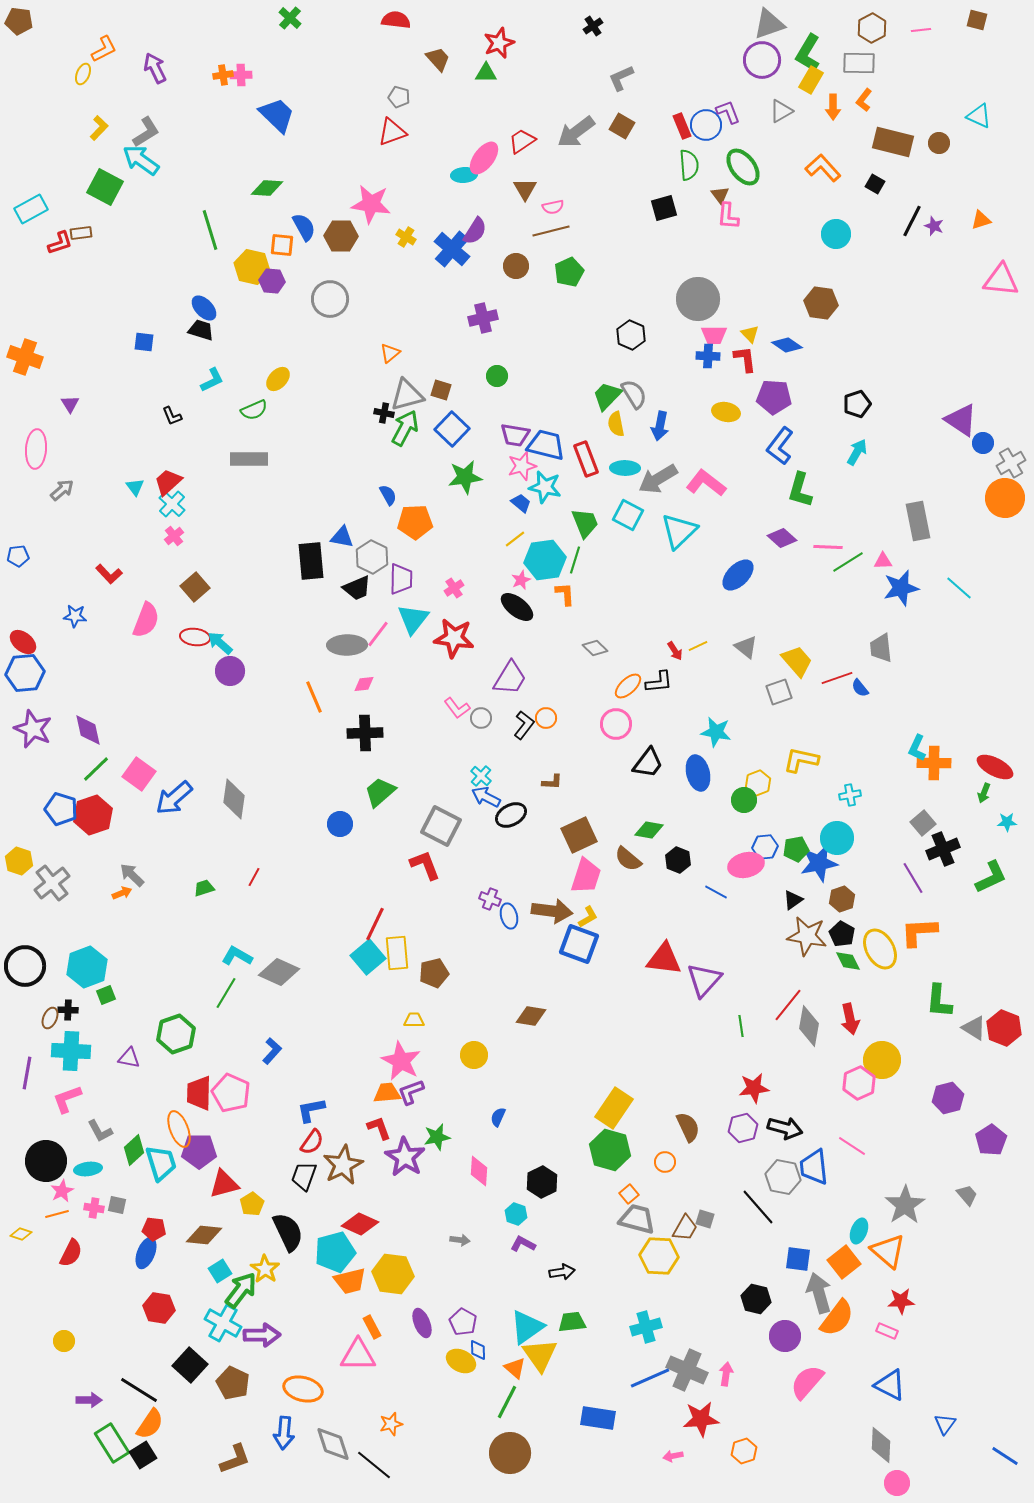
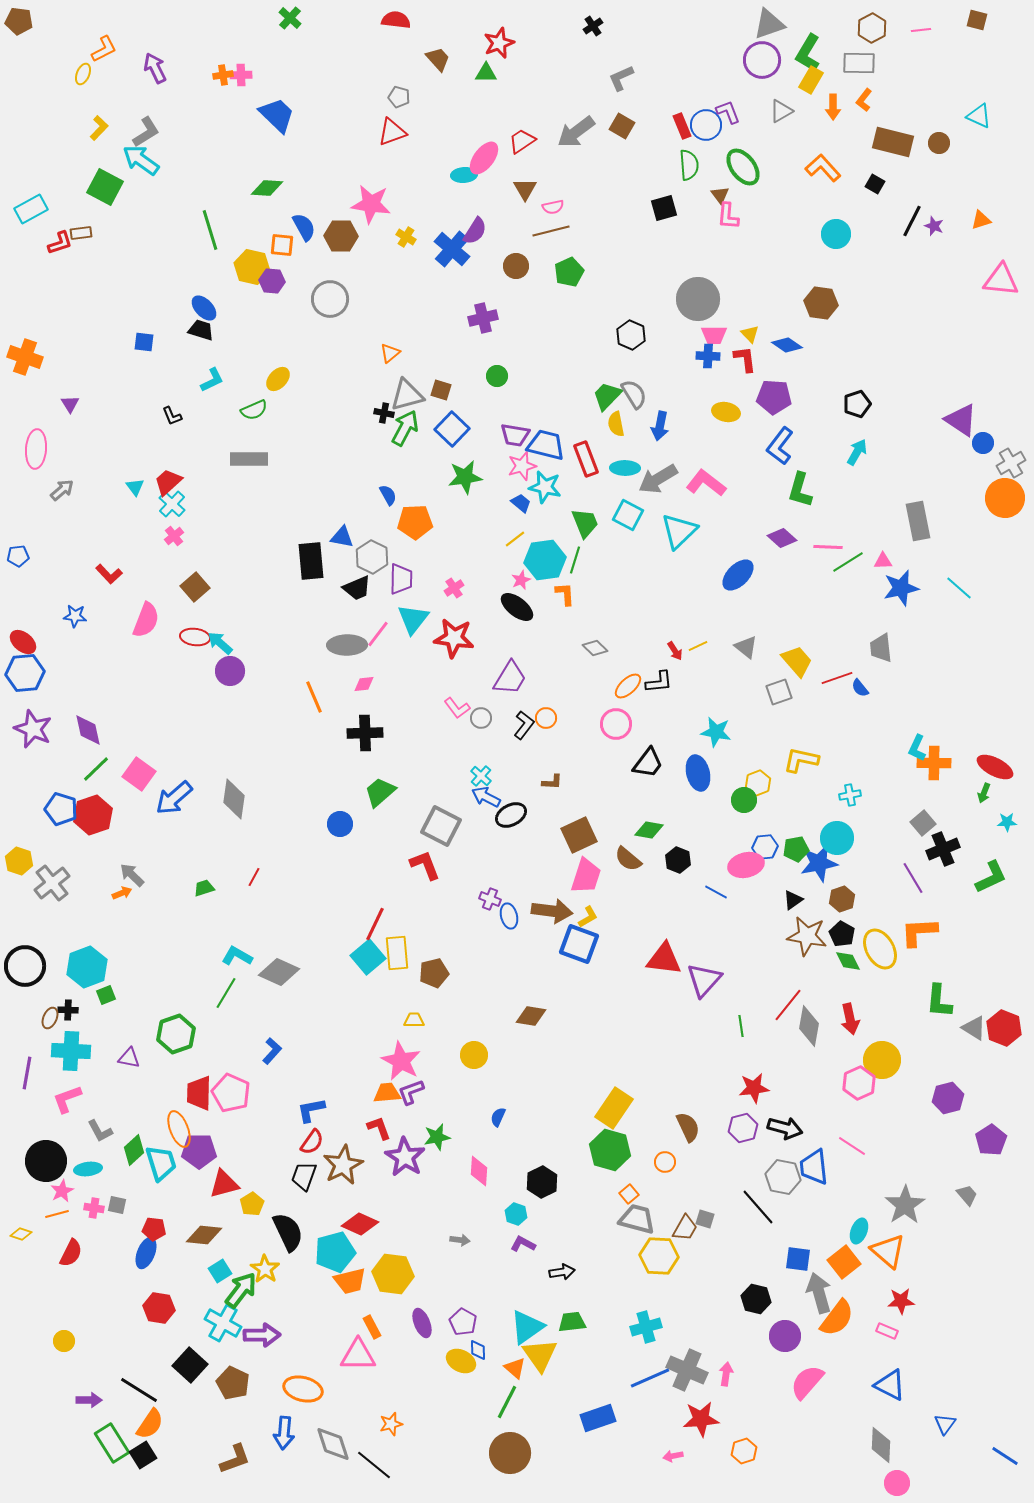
blue rectangle at (598, 1418): rotated 28 degrees counterclockwise
